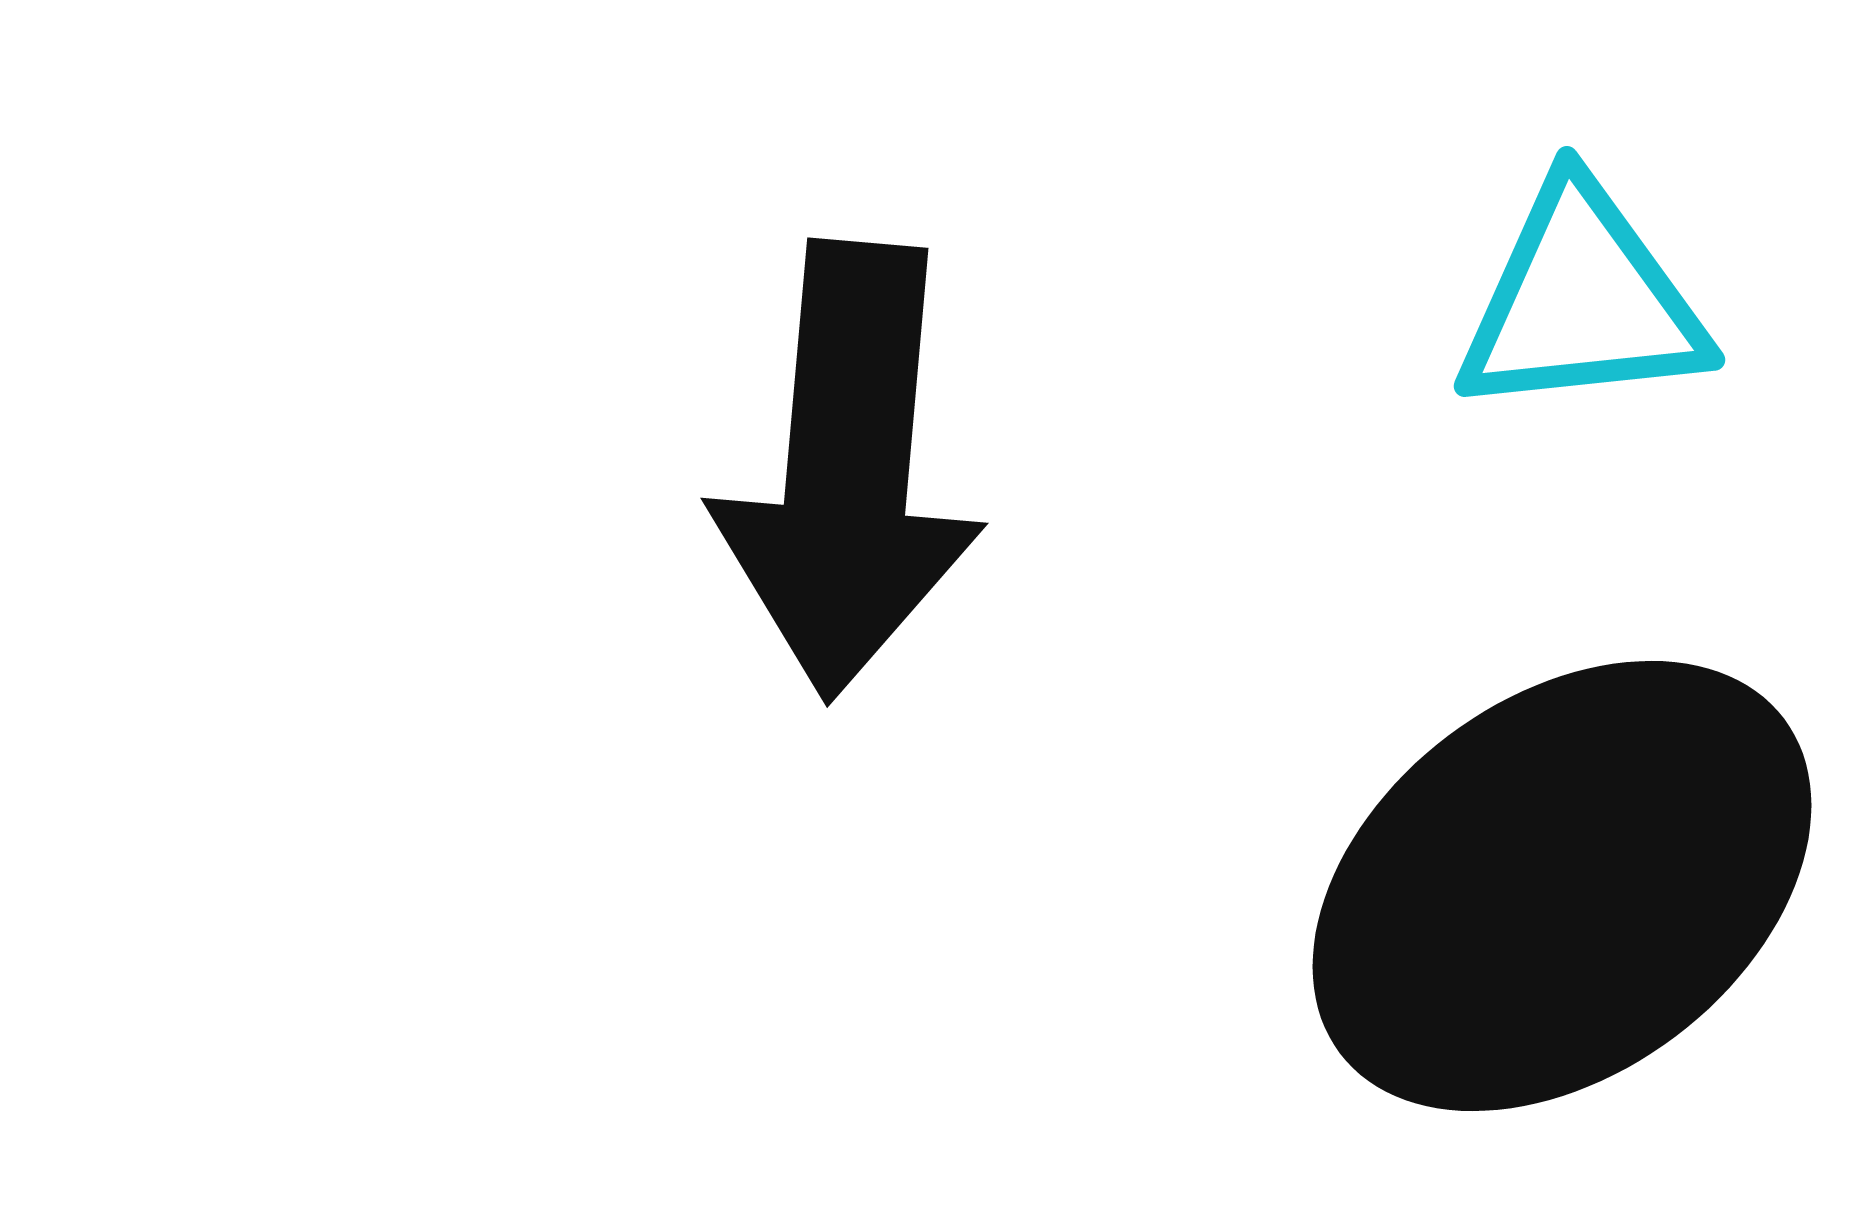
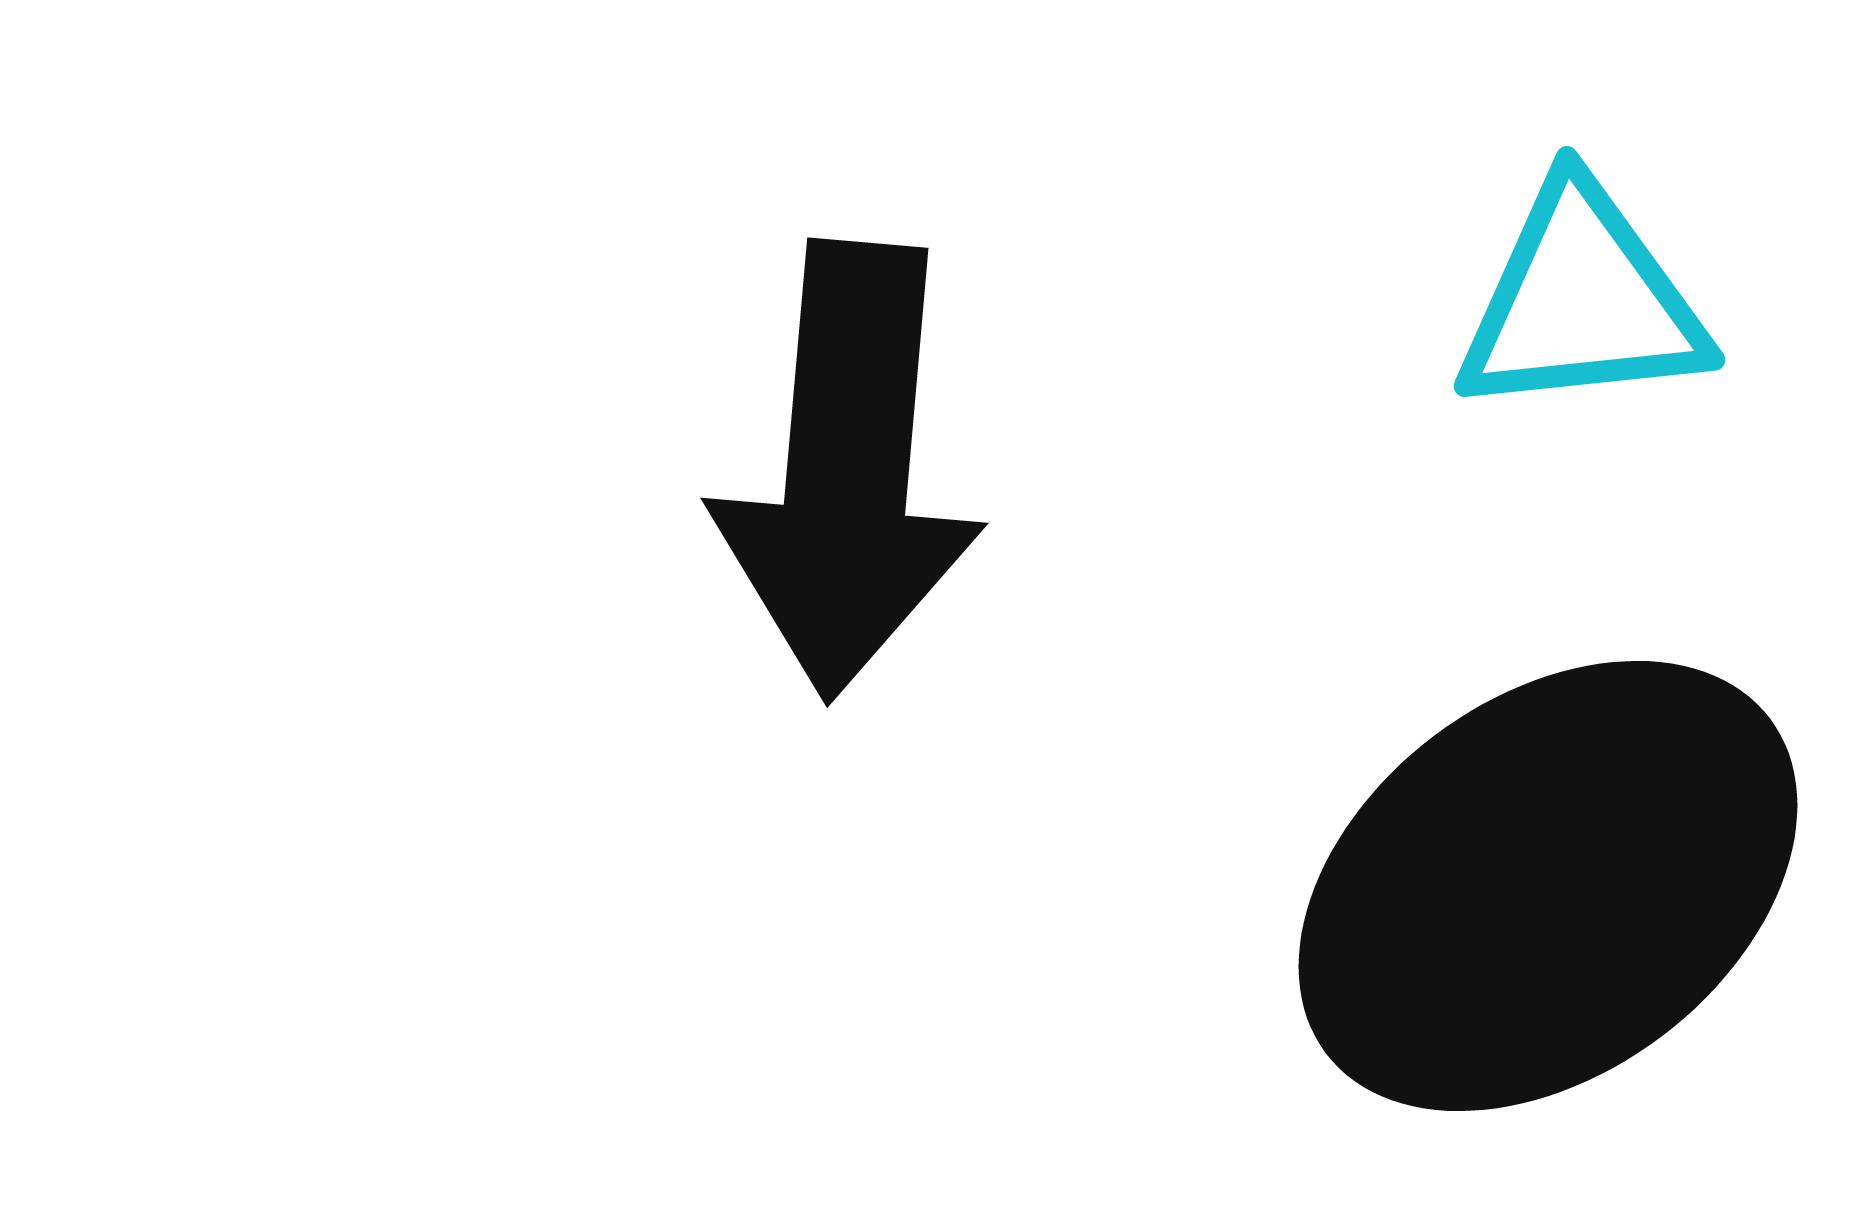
black ellipse: moved 14 px left
